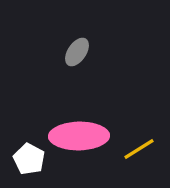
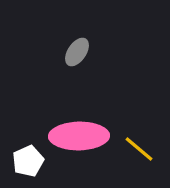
yellow line: rotated 72 degrees clockwise
white pentagon: moved 1 px left, 2 px down; rotated 20 degrees clockwise
